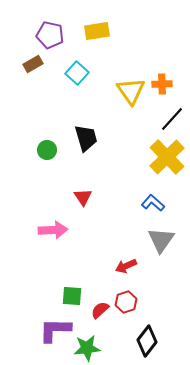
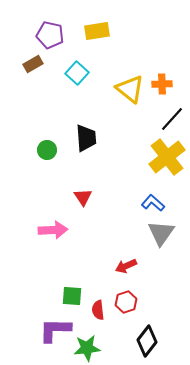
yellow triangle: moved 1 px left, 2 px up; rotated 16 degrees counterclockwise
black trapezoid: rotated 12 degrees clockwise
yellow cross: rotated 6 degrees clockwise
gray triangle: moved 7 px up
red semicircle: moved 2 px left; rotated 54 degrees counterclockwise
